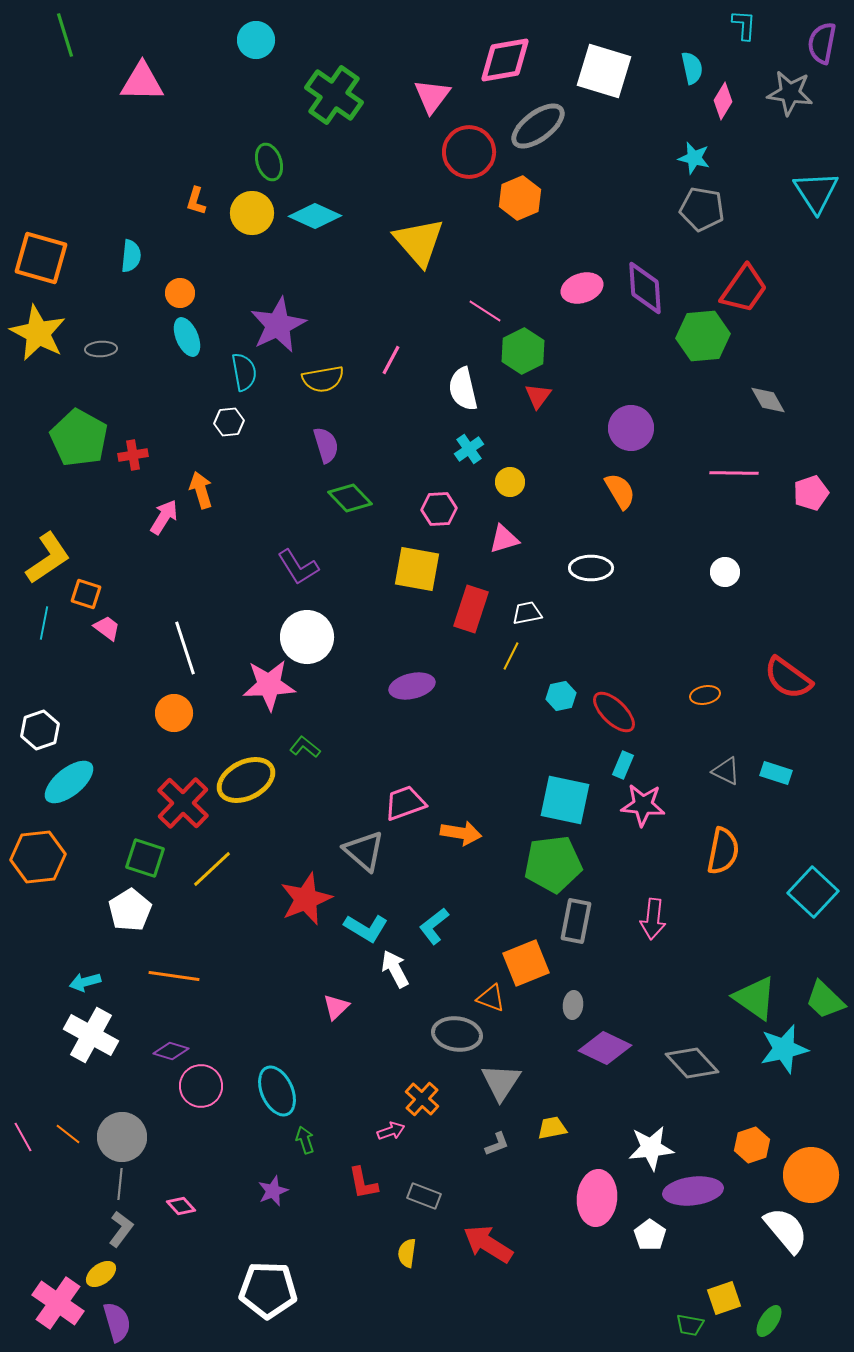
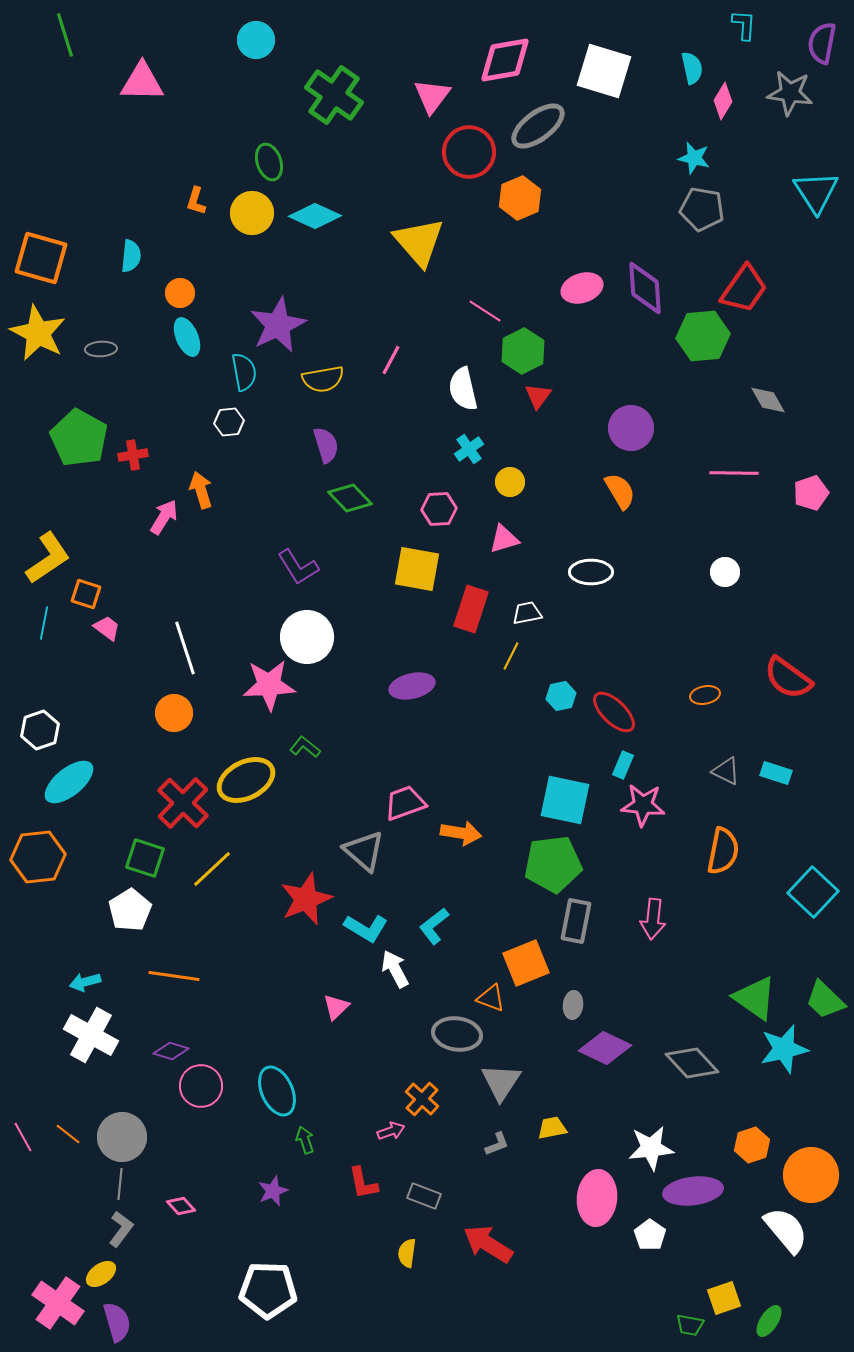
white ellipse at (591, 568): moved 4 px down
